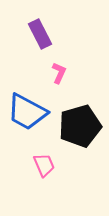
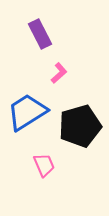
pink L-shape: rotated 25 degrees clockwise
blue trapezoid: rotated 120 degrees clockwise
